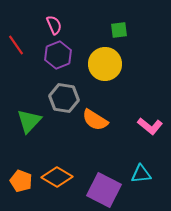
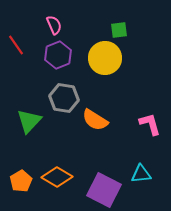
yellow circle: moved 6 px up
pink L-shape: moved 2 px up; rotated 145 degrees counterclockwise
orange pentagon: rotated 20 degrees clockwise
